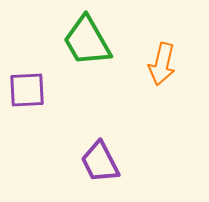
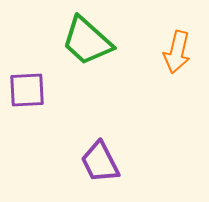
green trapezoid: rotated 18 degrees counterclockwise
orange arrow: moved 15 px right, 12 px up
